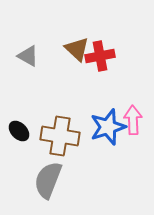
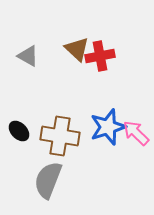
pink arrow: moved 3 px right, 13 px down; rotated 44 degrees counterclockwise
